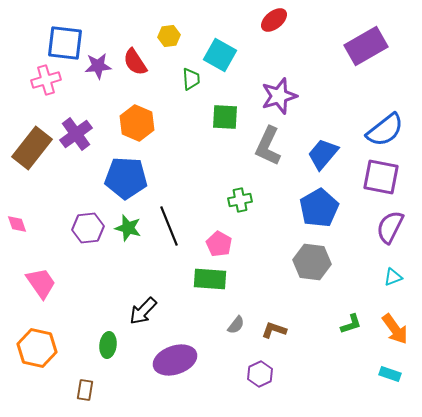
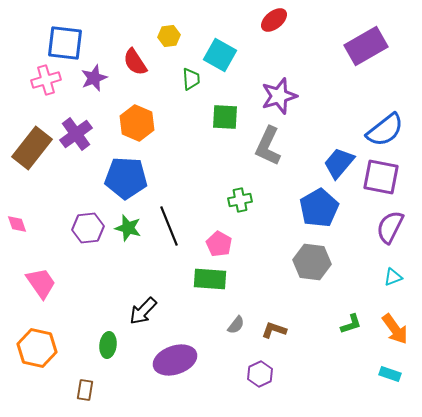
purple star at (98, 66): moved 4 px left, 12 px down; rotated 16 degrees counterclockwise
blue trapezoid at (323, 154): moved 16 px right, 9 px down
